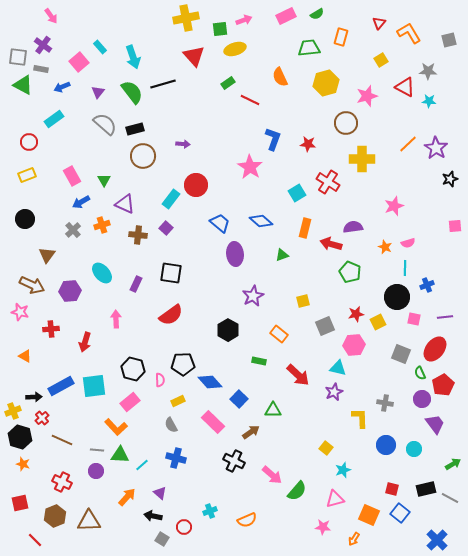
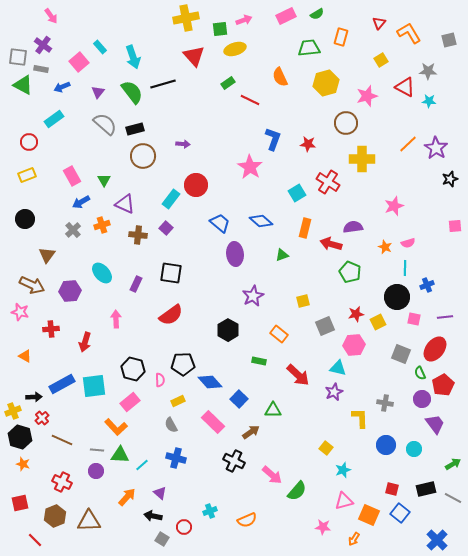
blue rectangle at (61, 386): moved 1 px right, 2 px up
gray line at (450, 498): moved 3 px right
pink triangle at (335, 499): moved 9 px right, 2 px down
